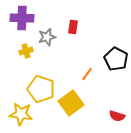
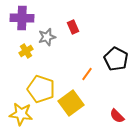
red rectangle: rotated 32 degrees counterclockwise
yellow cross: rotated 16 degrees counterclockwise
red semicircle: rotated 28 degrees clockwise
